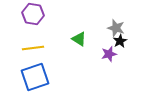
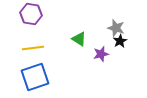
purple hexagon: moved 2 px left
purple star: moved 8 px left
